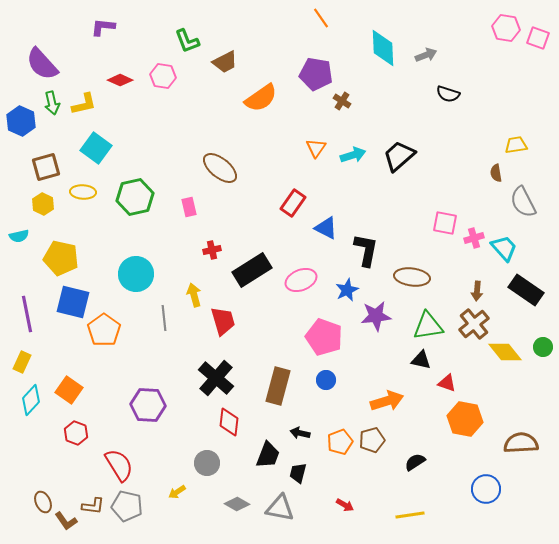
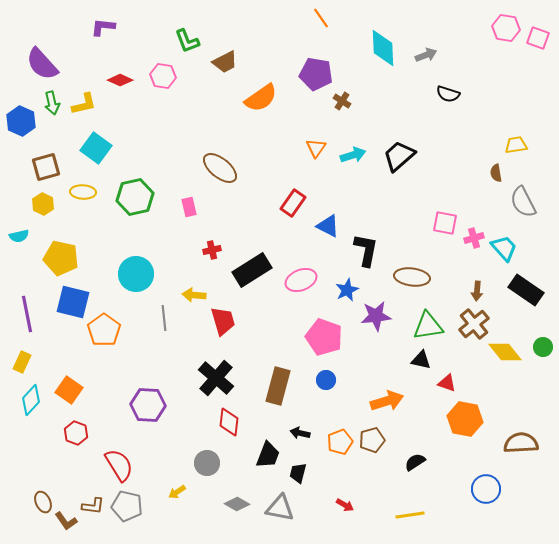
blue triangle at (326, 228): moved 2 px right, 2 px up
yellow arrow at (194, 295): rotated 70 degrees counterclockwise
